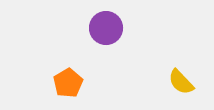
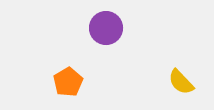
orange pentagon: moved 1 px up
